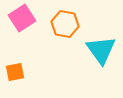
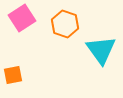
orange hexagon: rotated 8 degrees clockwise
orange square: moved 2 px left, 3 px down
